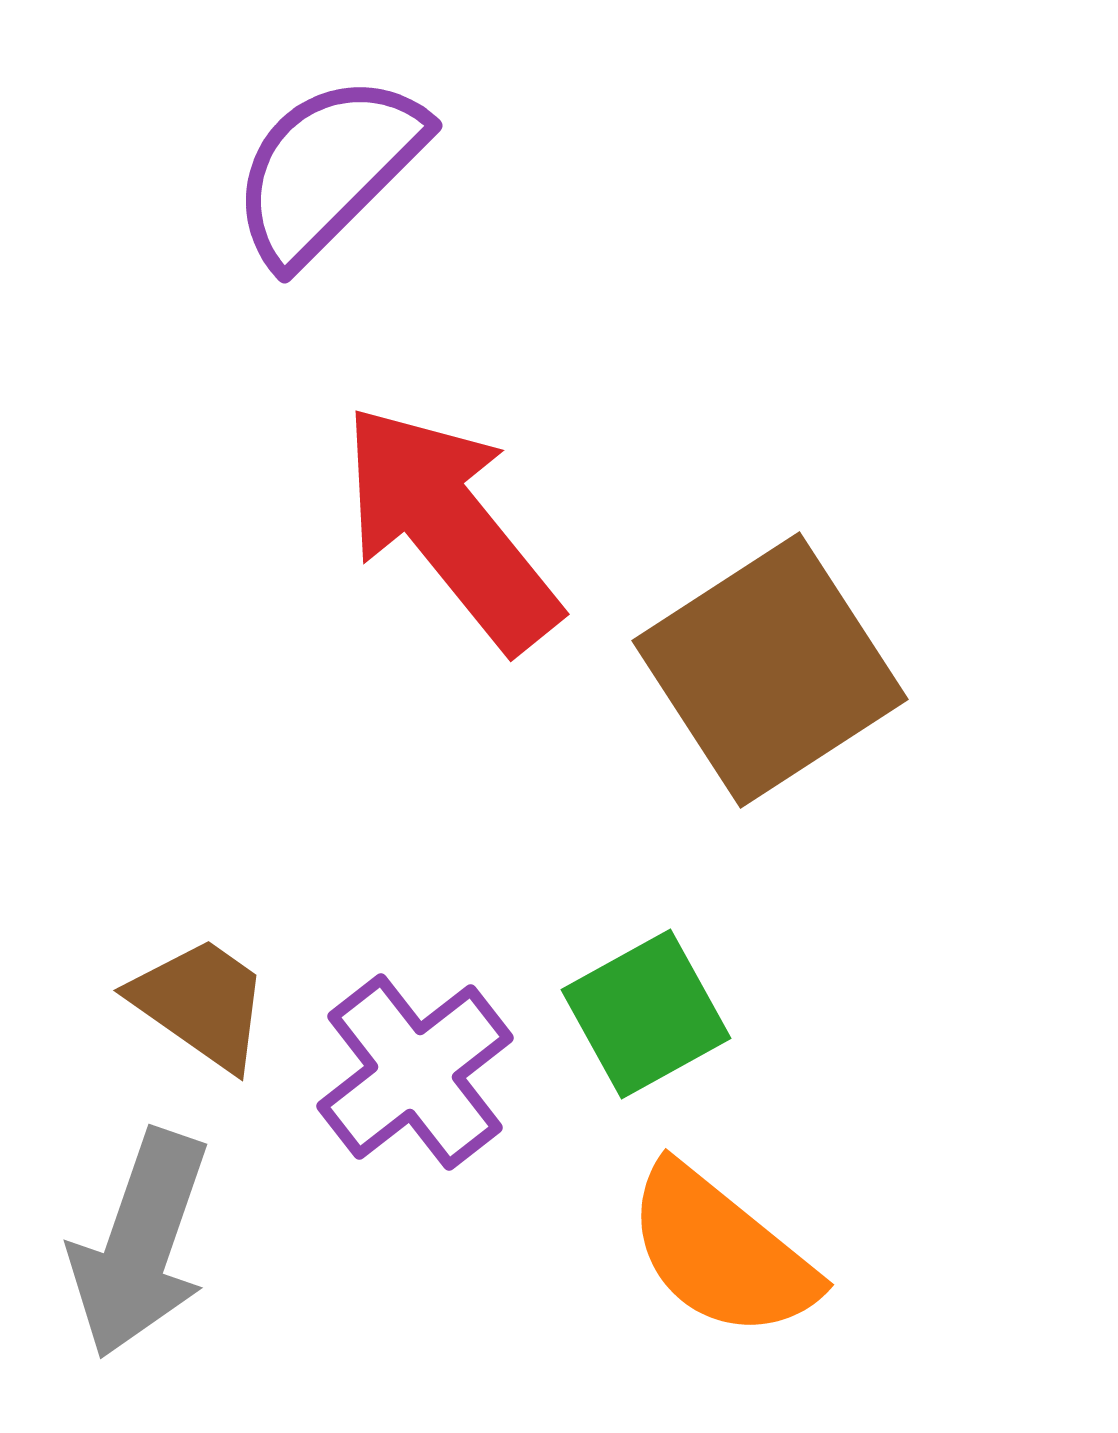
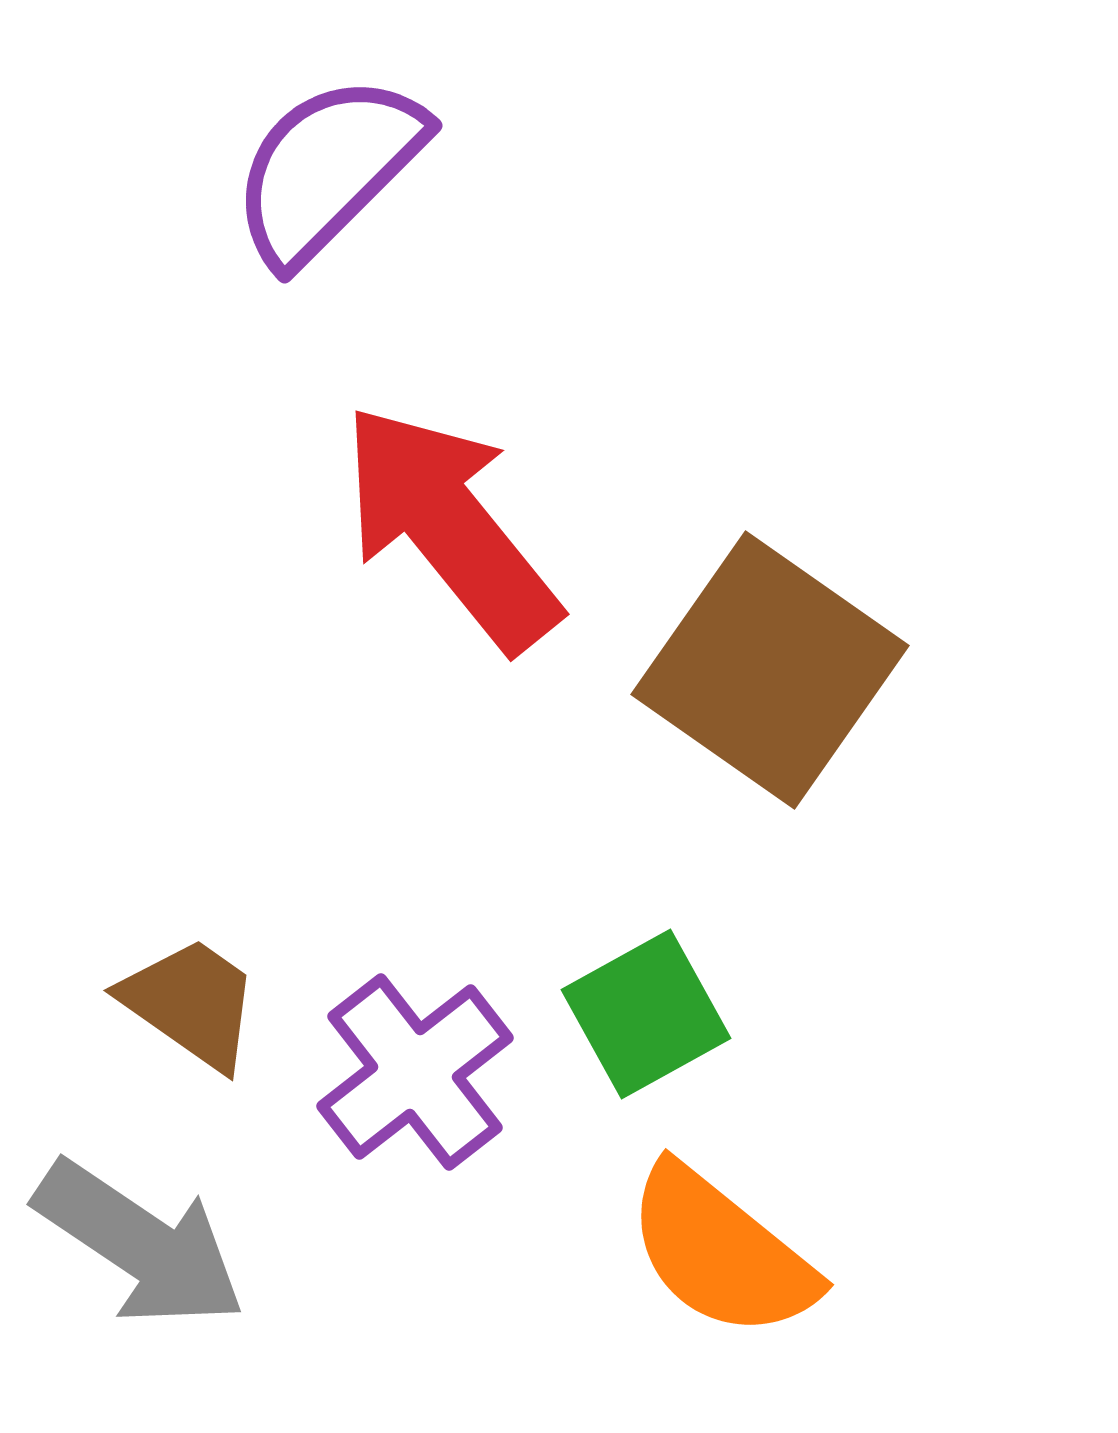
brown square: rotated 22 degrees counterclockwise
brown trapezoid: moved 10 px left
gray arrow: rotated 75 degrees counterclockwise
